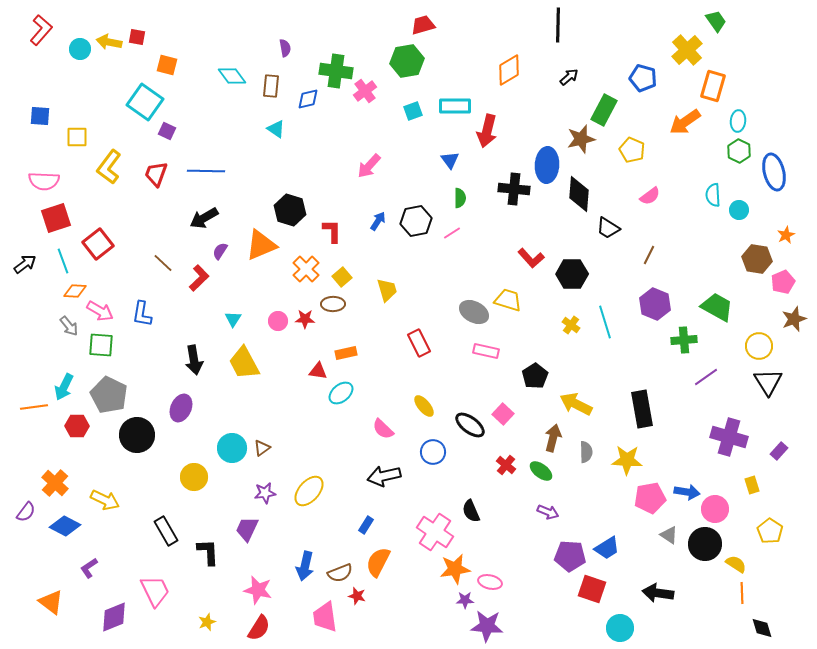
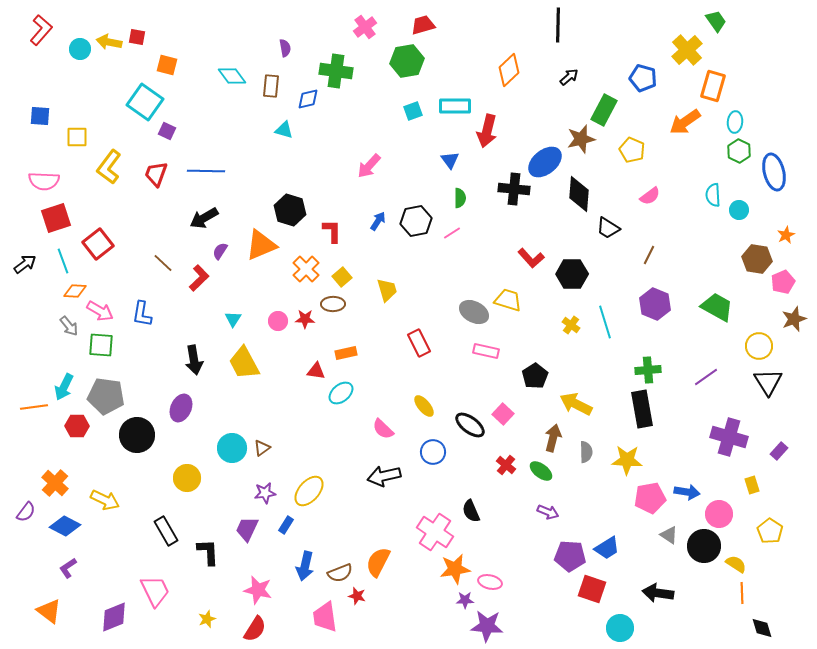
orange diamond at (509, 70): rotated 12 degrees counterclockwise
pink cross at (365, 91): moved 64 px up
cyan ellipse at (738, 121): moved 3 px left, 1 px down
cyan triangle at (276, 129): moved 8 px right, 1 px down; rotated 18 degrees counterclockwise
blue ellipse at (547, 165): moved 2 px left, 3 px up; rotated 48 degrees clockwise
green cross at (684, 340): moved 36 px left, 30 px down
red triangle at (318, 371): moved 2 px left
gray pentagon at (109, 395): moved 3 px left, 1 px down; rotated 18 degrees counterclockwise
yellow circle at (194, 477): moved 7 px left, 1 px down
pink circle at (715, 509): moved 4 px right, 5 px down
blue rectangle at (366, 525): moved 80 px left
black circle at (705, 544): moved 1 px left, 2 px down
purple L-shape at (89, 568): moved 21 px left
orange triangle at (51, 602): moved 2 px left, 9 px down
yellow star at (207, 622): moved 3 px up
red semicircle at (259, 628): moved 4 px left, 1 px down
